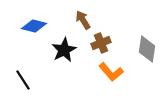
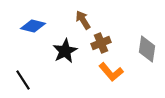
blue diamond: moved 1 px left
black star: moved 1 px right, 1 px down
